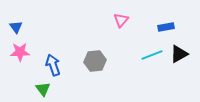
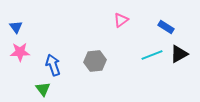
pink triangle: rotated 14 degrees clockwise
blue rectangle: rotated 42 degrees clockwise
